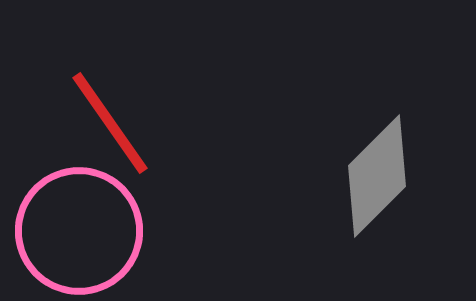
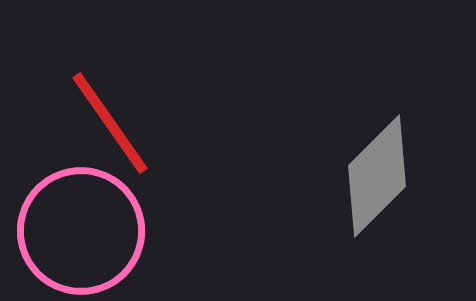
pink circle: moved 2 px right
